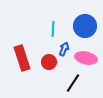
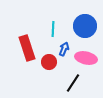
red rectangle: moved 5 px right, 10 px up
